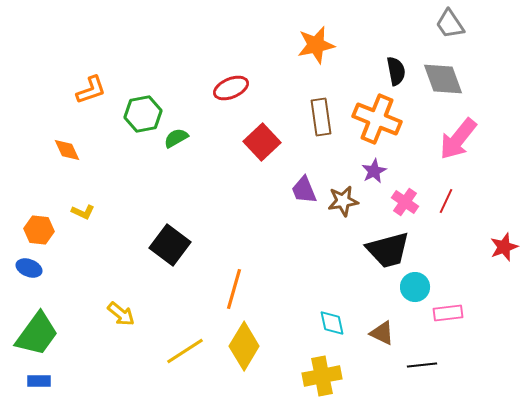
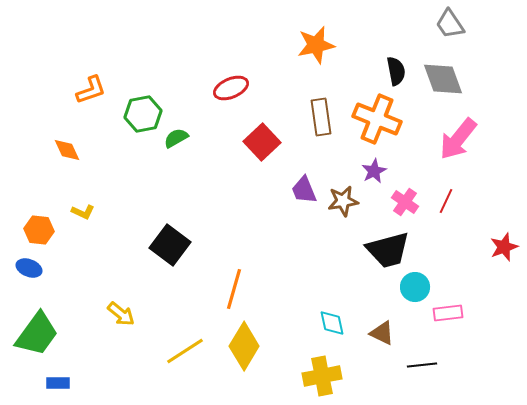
blue rectangle: moved 19 px right, 2 px down
